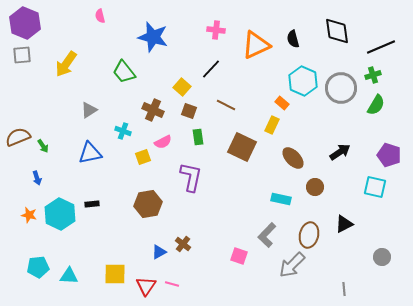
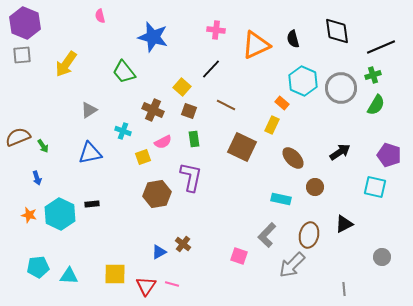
green rectangle at (198, 137): moved 4 px left, 2 px down
brown hexagon at (148, 204): moved 9 px right, 10 px up
